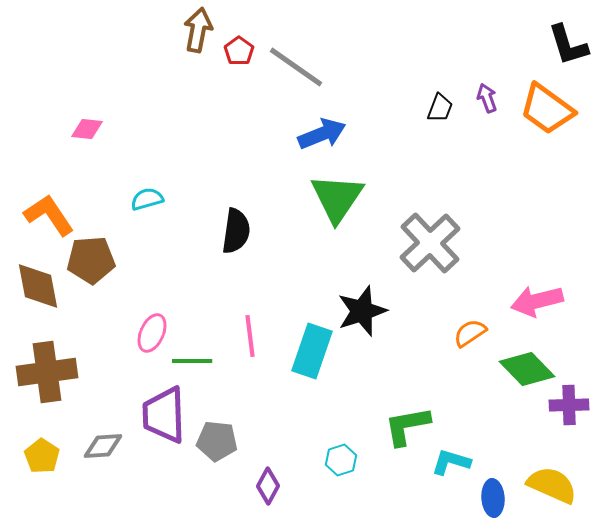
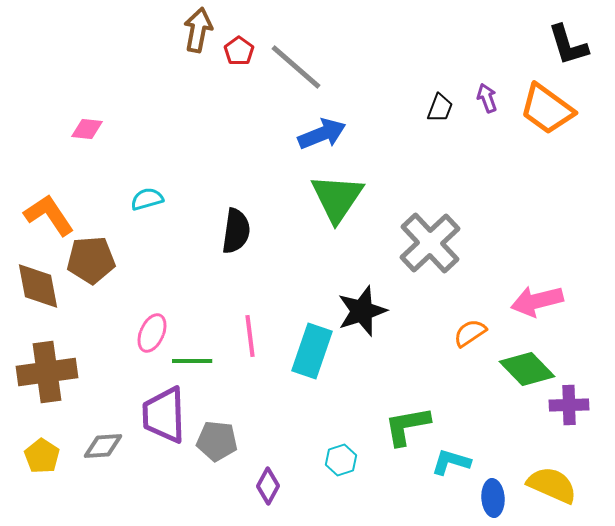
gray line: rotated 6 degrees clockwise
